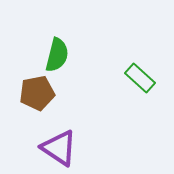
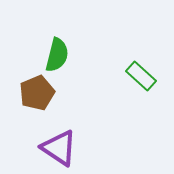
green rectangle: moved 1 px right, 2 px up
brown pentagon: rotated 12 degrees counterclockwise
